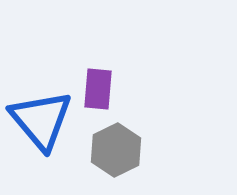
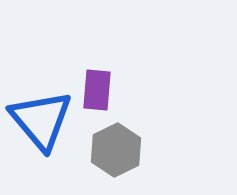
purple rectangle: moved 1 px left, 1 px down
